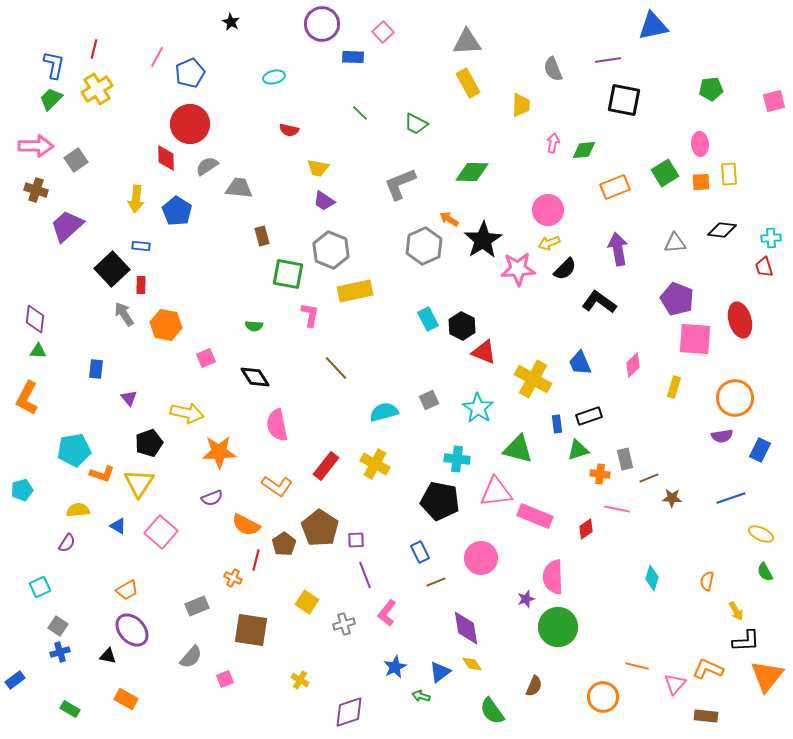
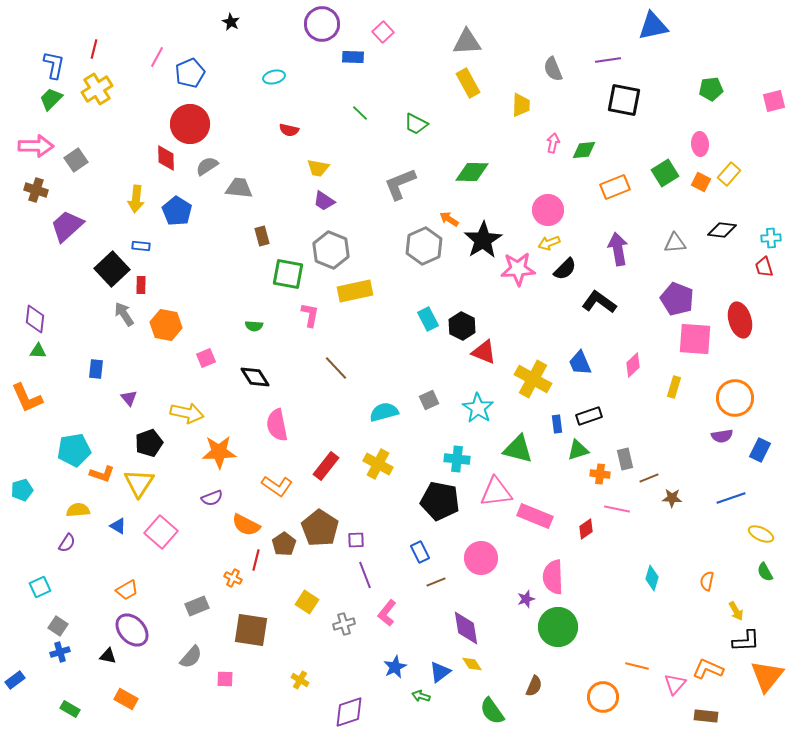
yellow rectangle at (729, 174): rotated 45 degrees clockwise
orange square at (701, 182): rotated 30 degrees clockwise
orange L-shape at (27, 398): rotated 52 degrees counterclockwise
yellow cross at (375, 464): moved 3 px right
pink square at (225, 679): rotated 24 degrees clockwise
